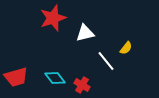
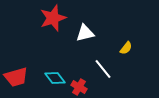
white line: moved 3 px left, 8 px down
red cross: moved 3 px left, 2 px down
